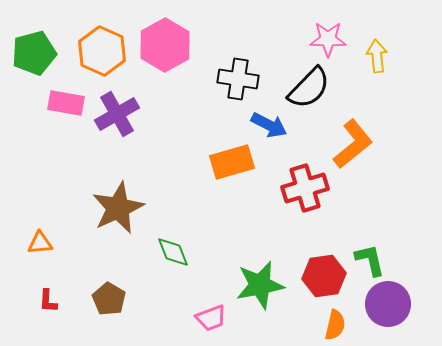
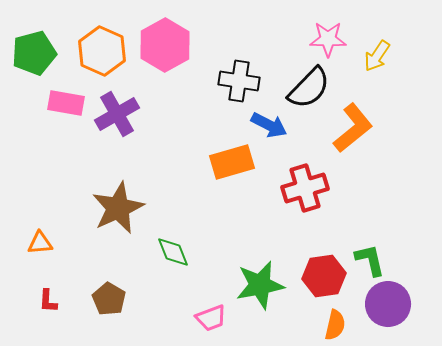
yellow arrow: rotated 140 degrees counterclockwise
black cross: moved 1 px right, 2 px down
orange L-shape: moved 16 px up
